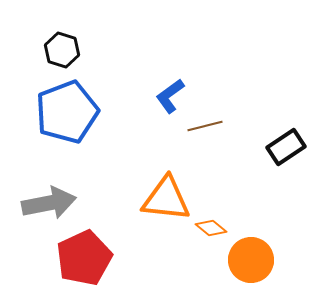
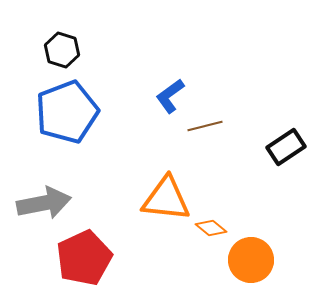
gray arrow: moved 5 px left
